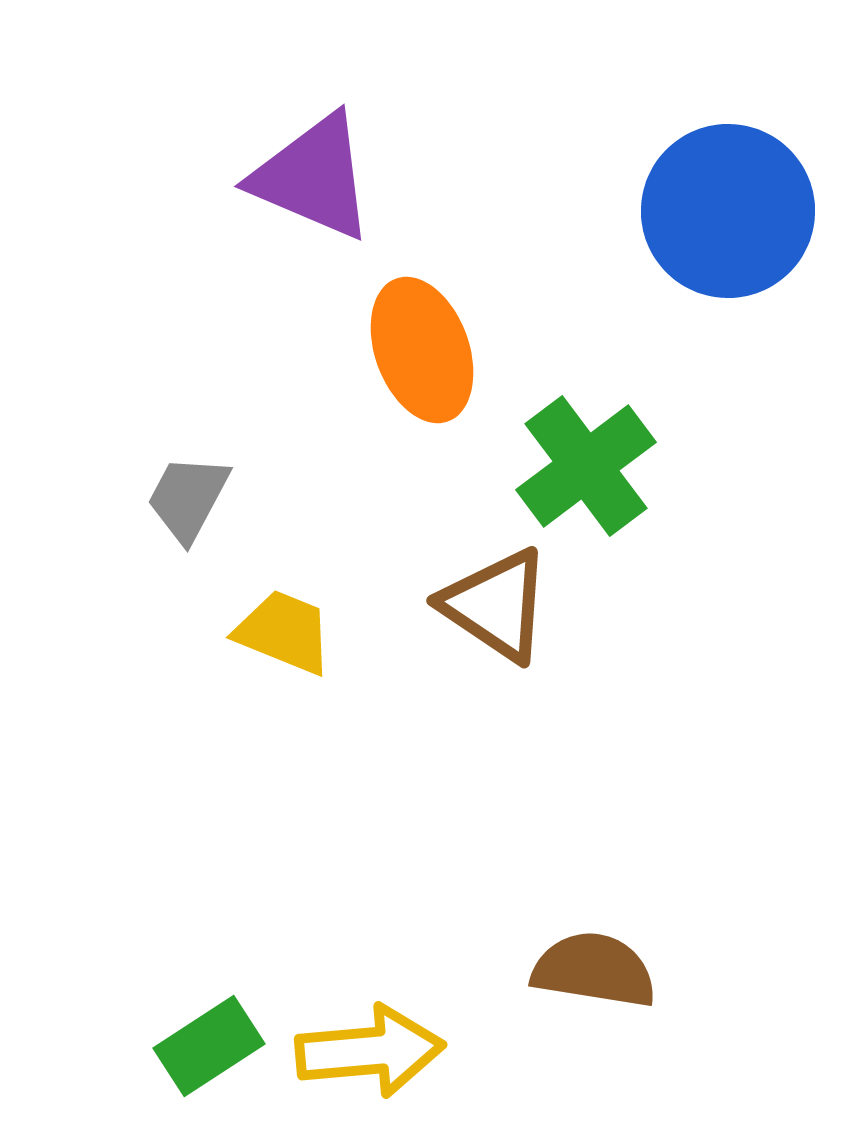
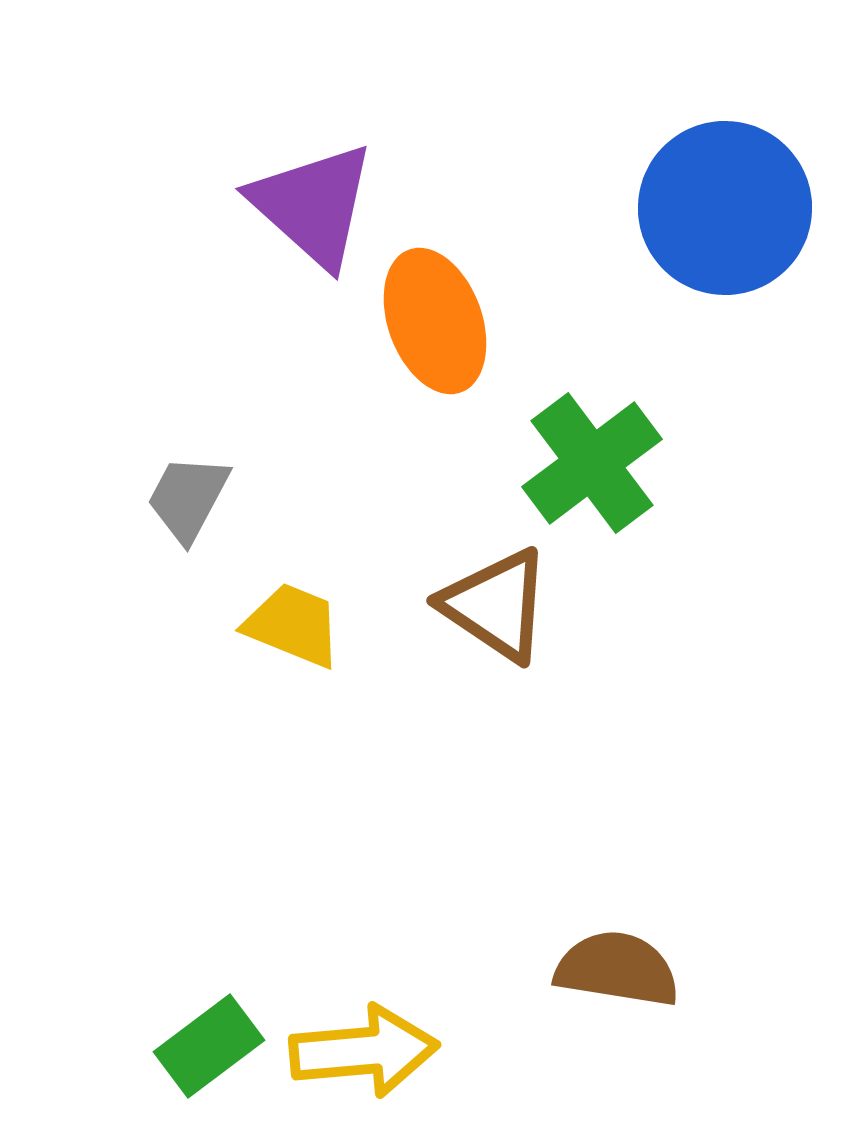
purple triangle: moved 28 px down; rotated 19 degrees clockwise
blue circle: moved 3 px left, 3 px up
orange ellipse: moved 13 px right, 29 px up
green cross: moved 6 px right, 3 px up
yellow trapezoid: moved 9 px right, 7 px up
brown semicircle: moved 23 px right, 1 px up
green rectangle: rotated 4 degrees counterclockwise
yellow arrow: moved 6 px left
